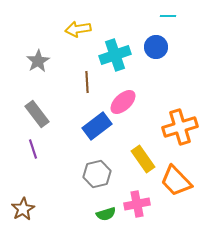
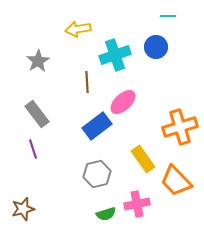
brown star: rotated 15 degrees clockwise
